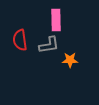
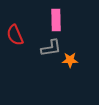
red semicircle: moved 5 px left, 5 px up; rotated 15 degrees counterclockwise
gray L-shape: moved 2 px right, 3 px down
